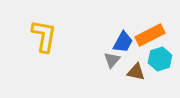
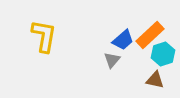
orange rectangle: rotated 16 degrees counterclockwise
blue trapezoid: moved 2 px up; rotated 20 degrees clockwise
cyan hexagon: moved 3 px right, 5 px up
brown triangle: moved 19 px right, 8 px down
